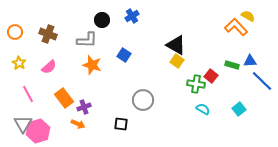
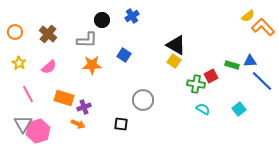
yellow semicircle: rotated 112 degrees clockwise
orange L-shape: moved 27 px right
brown cross: rotated 18 degrees clockwise
yellow square: moved 3 px left
orange star: rotated 18 degrees counterclockwise
red square: rotated 24 degrees clockwise
orange rectangle: rotated 36 degrees counterclockwise
